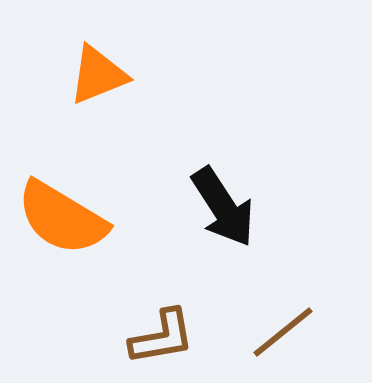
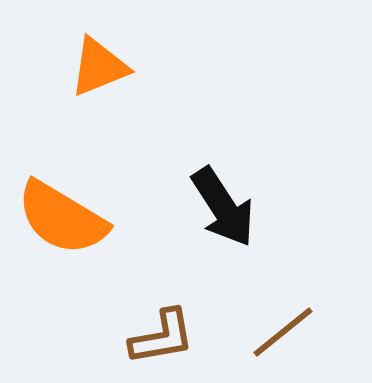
orange triangle: moved 1 px right, 8 px up
